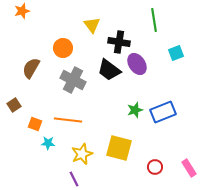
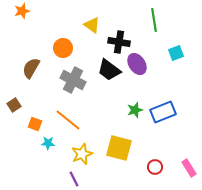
yellow triangle: rotated 18 degrees counterclockwise
orange line: rotated 32 degrees clockwise
